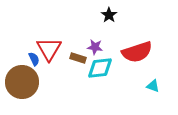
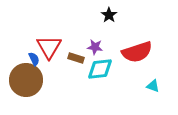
red triangle: moved 2 px up
brown rectangle: moved 2 px left
cyan diamond: moved 1 px down
brown circle: moved 4 px right, 2 px up
